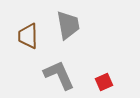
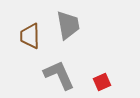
brown trapezoid: moved 2 px right
red square: moved 2 px left
